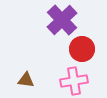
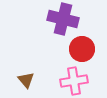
purple cross: moved 1 px right, 1 px up; rotated 32 degrees counterclockwise
brown triangle: rotated 42 degrees clockwise
